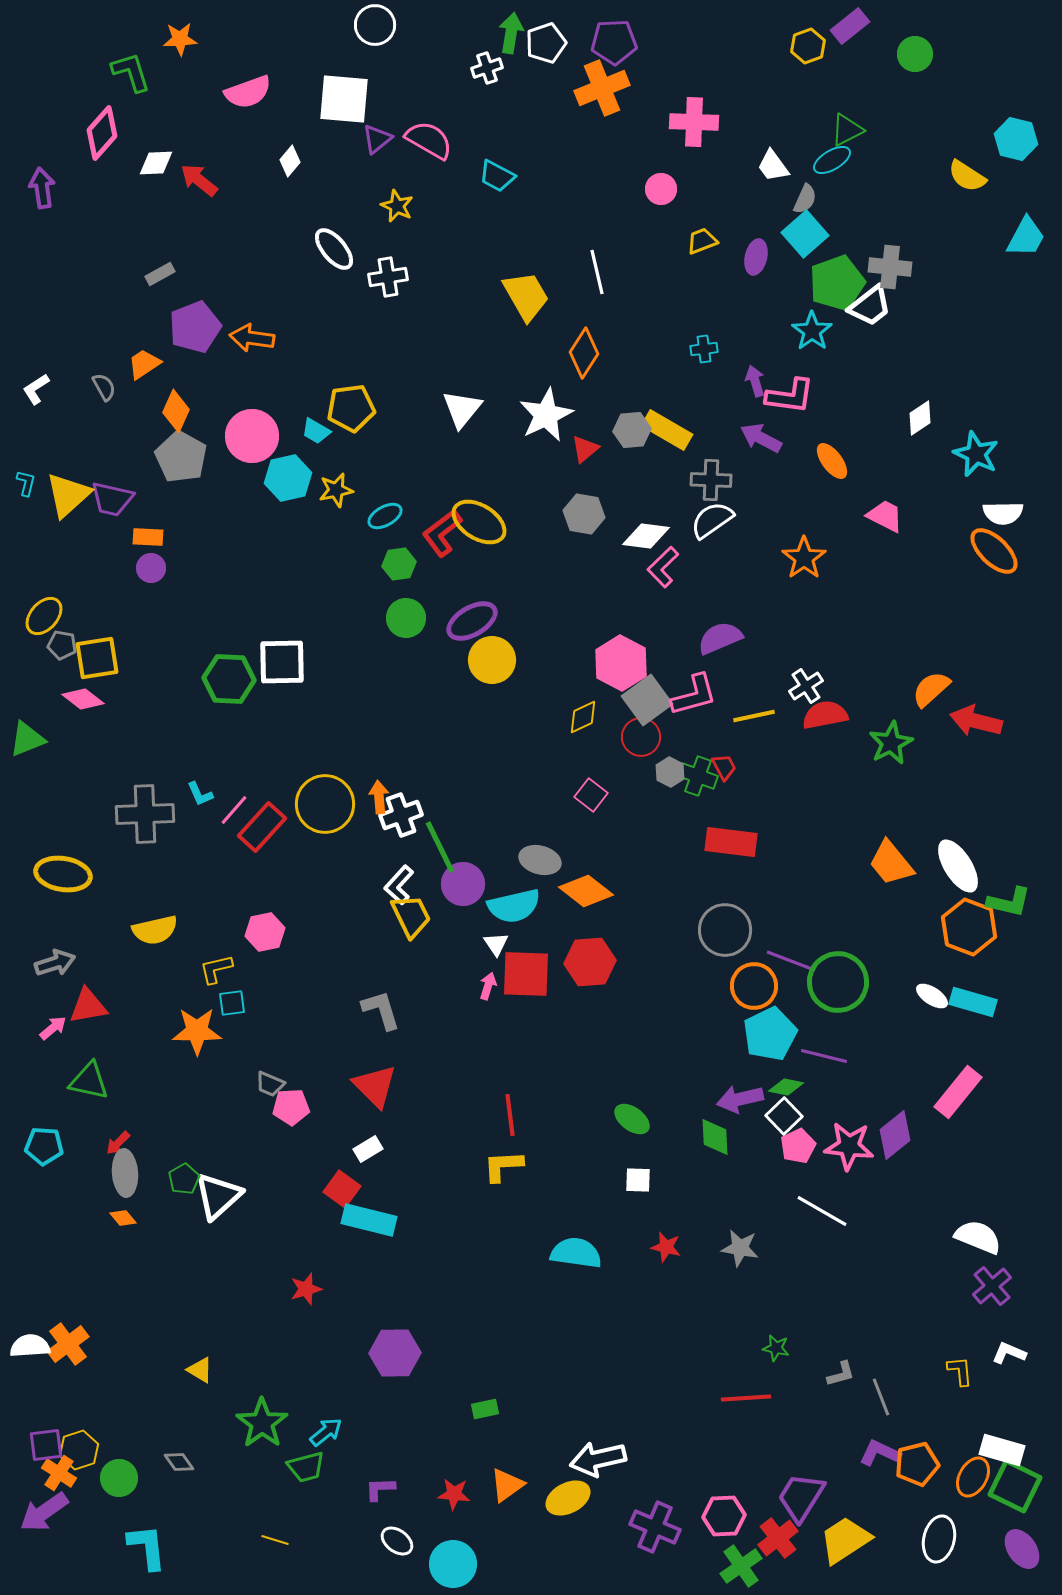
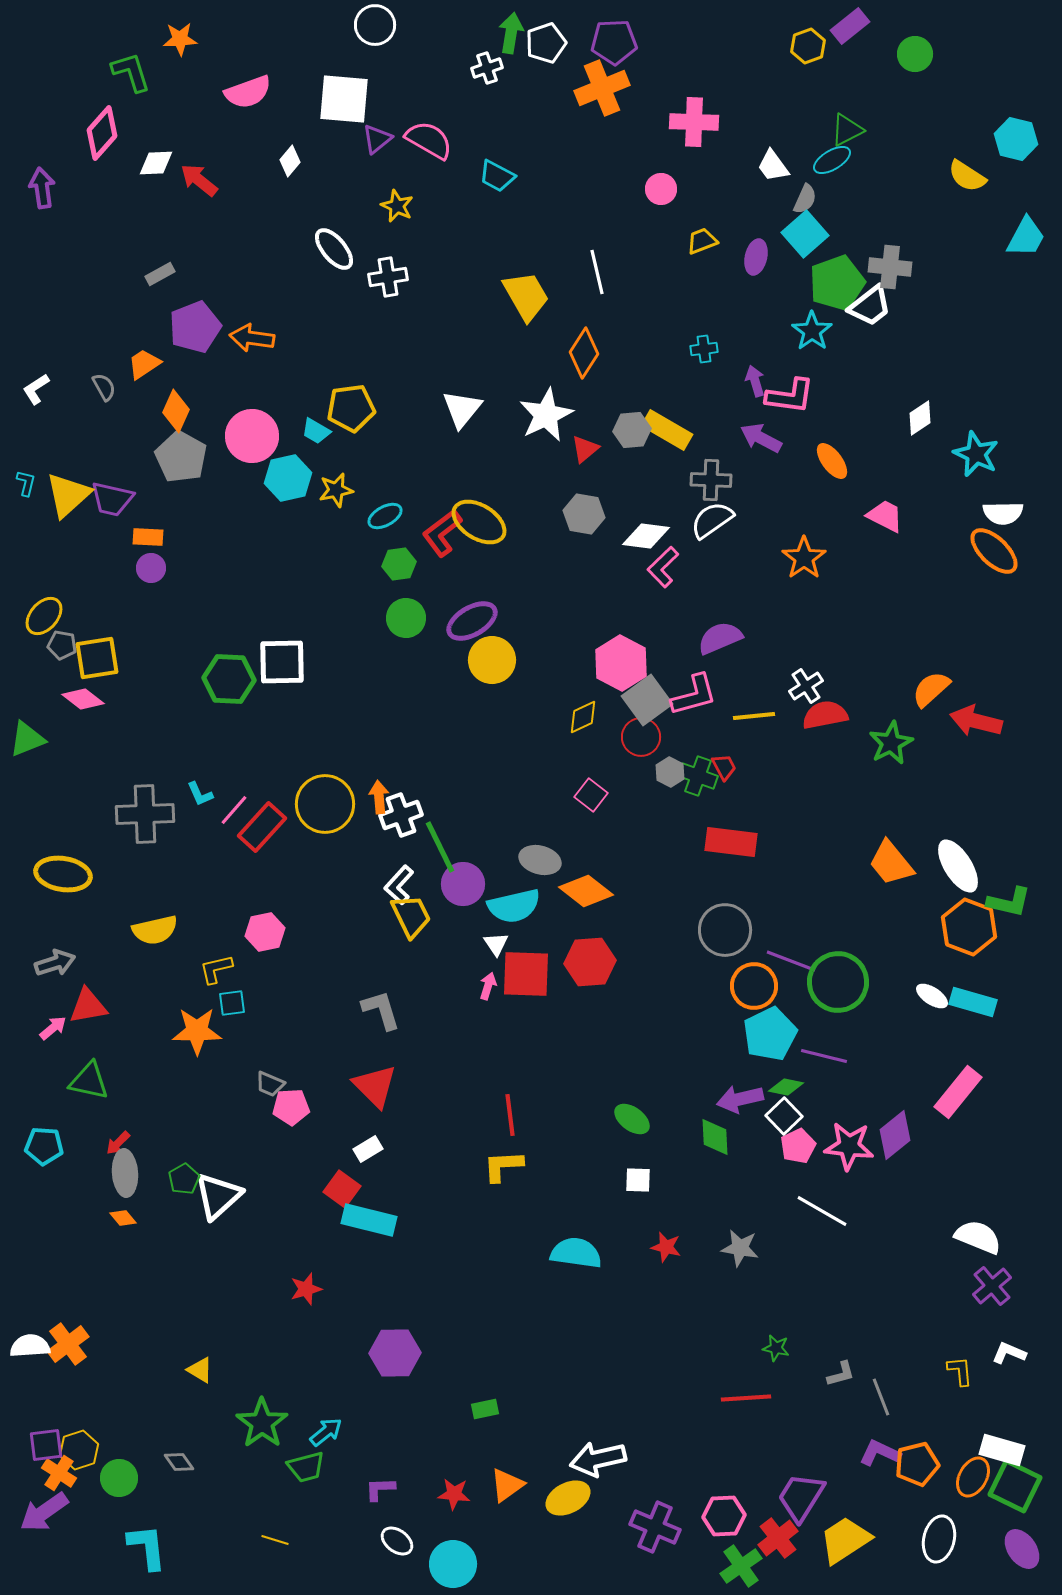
yellow line at (754, 716): rotated 6 degrees clockwise
